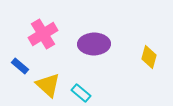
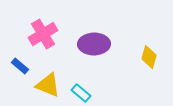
yellow triangle: rotated 20 degrees counterclockwise
